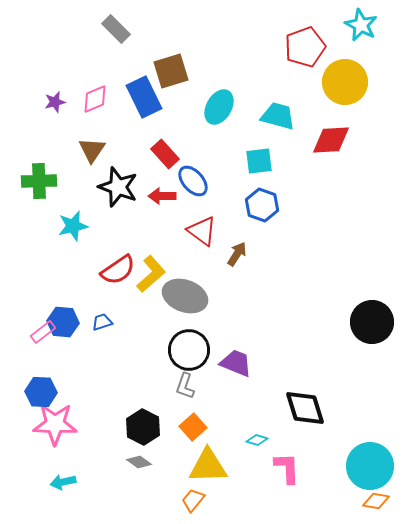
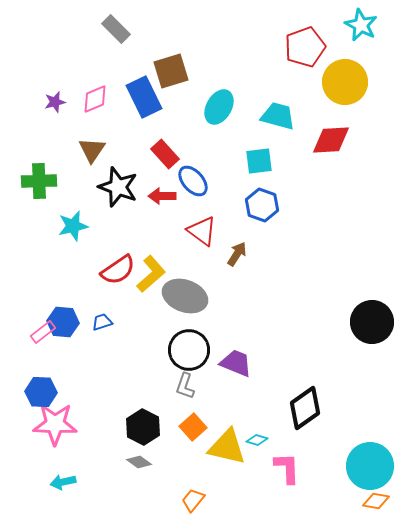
black diamond at (305, 408): rotated 72 degrees clockwise
yellow triangle at (208, 466): moved 19 px right, 19 px up; rotated 15 degrees clockwise
